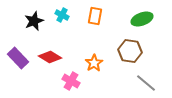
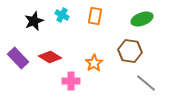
pink cross: rotated 30 degrees counterclockwise
